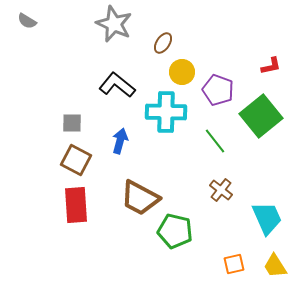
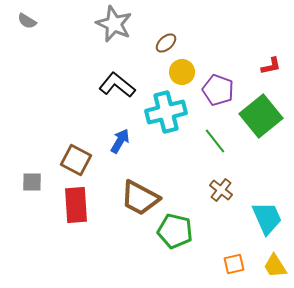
brown ellipse: moved 3 px right; rotated 15 degrees clockwise
cyan cross: rotated 15 degrees counterclockwise
gray square: moved 40 px left, 59 px down
blue arrow: rotated 15 degrees clockwise
